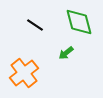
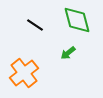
green diamond: moved 2 px left, 2 px up
green arrow: moved 2 px right
